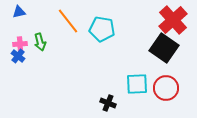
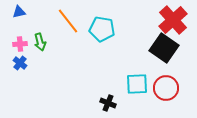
blue cross: moved 2 px right, 7 px down
